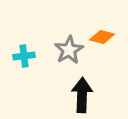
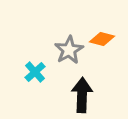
orange diamond: moved 2 px down
cyan cross: moved 11 px right, 16 px down; rotated 35 degrees counterclockwise
